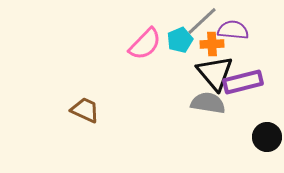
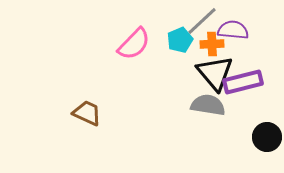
pink semicircle: moved 11 px left
gray semicircle: moved 2 px down
brown trapezoid: moved 2 px right, 3 px down
